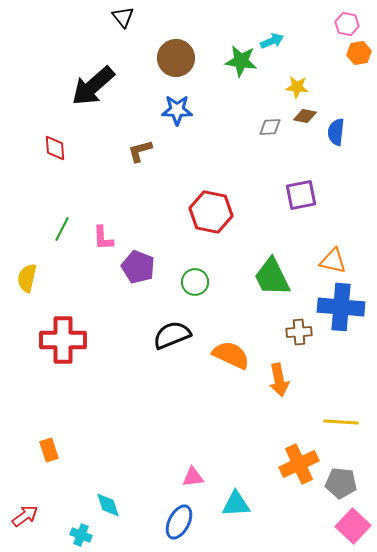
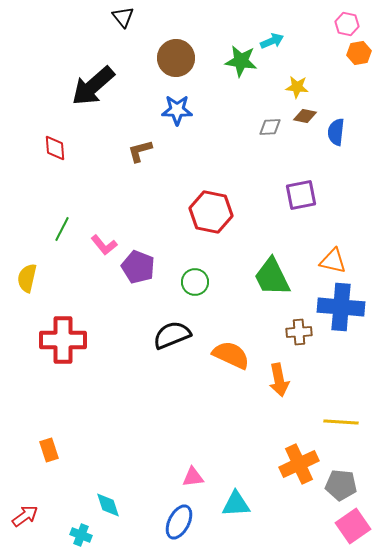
pink L-shape: moved 1 px right, 7 px down; rotated 36 degrees counterclockwise
gray pentagon: moved 2 px down
pink square: rotated 12 degrees clockwise
